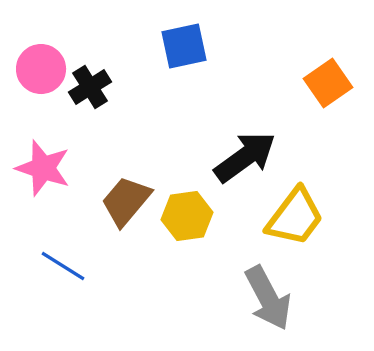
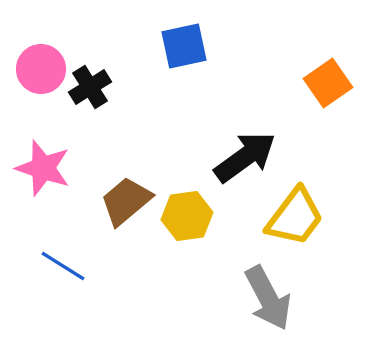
brown trapezoid: rotated 10 degrees clockwise
